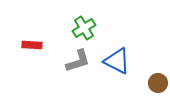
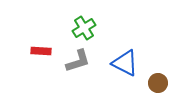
red rectangle: moved 9 px right, 6 px down
blue triangle: moved 8 px right, 2 px down
